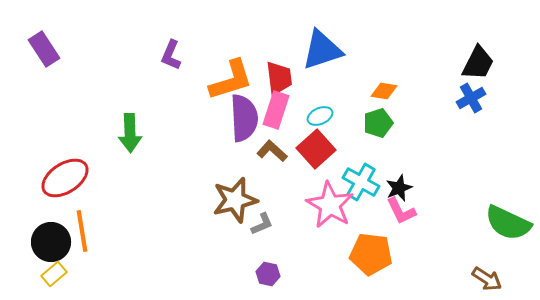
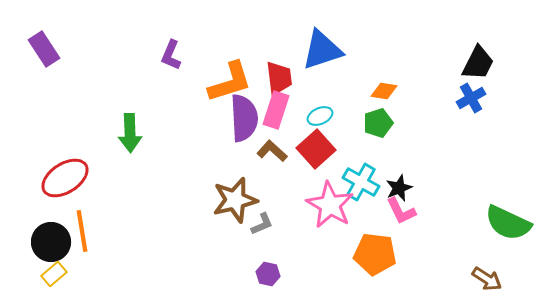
orange L-shape: moved 1 px left, 2 px down
orange pentagon: moved 4 px right
